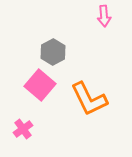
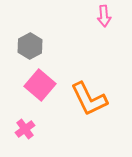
gray hexagon: moved 23 px left, 6 px up
pink cross: moved 2 px right
